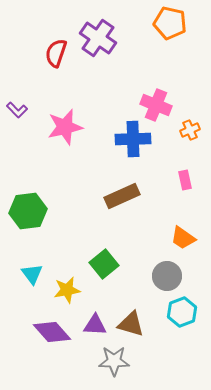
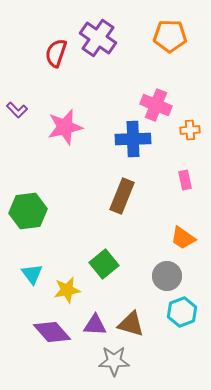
orange pentagon: moved 13 px down; rotated 12 degrees counterclockwise
orange cross: rotated 18 degrees clockwise
brown rectangle: rotated 44 degrees counterclockwise
